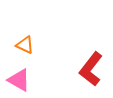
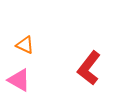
red L-shape: moved 2 px left, 1 px up
